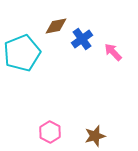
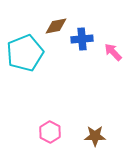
blue cross: rotated 30 degrees clockwise
cyan pentagon: moved 3 px right
brown star: rotated 15 degrees clockwise
